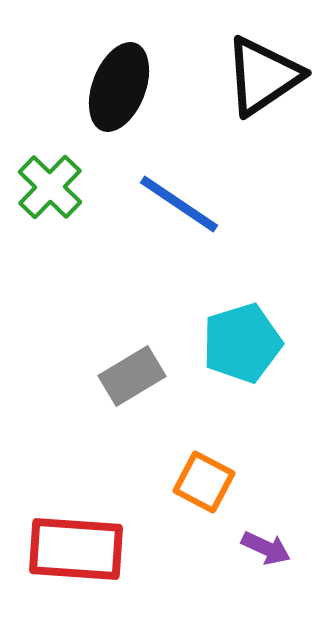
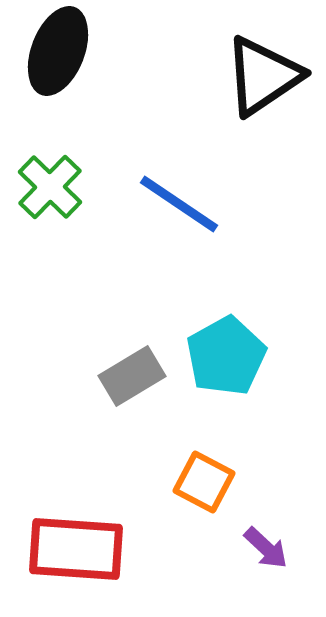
black ellipse: moved 61 px left, 36 px up
cyan pentagon: moved 16 px left, 13 px down; rotated 12 degrees counterclockwise
purple arrow: rotated 18 degrees clockwise
